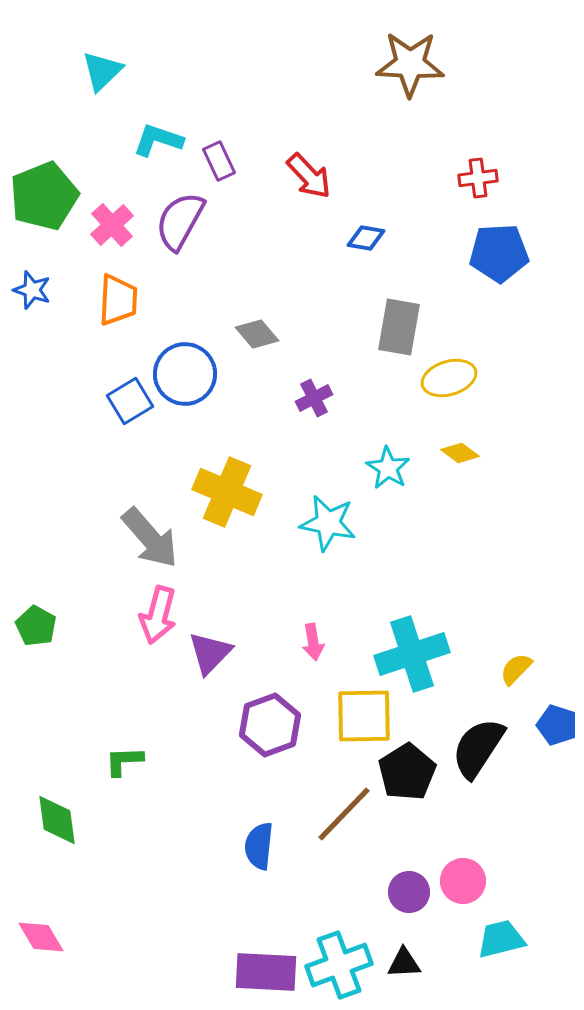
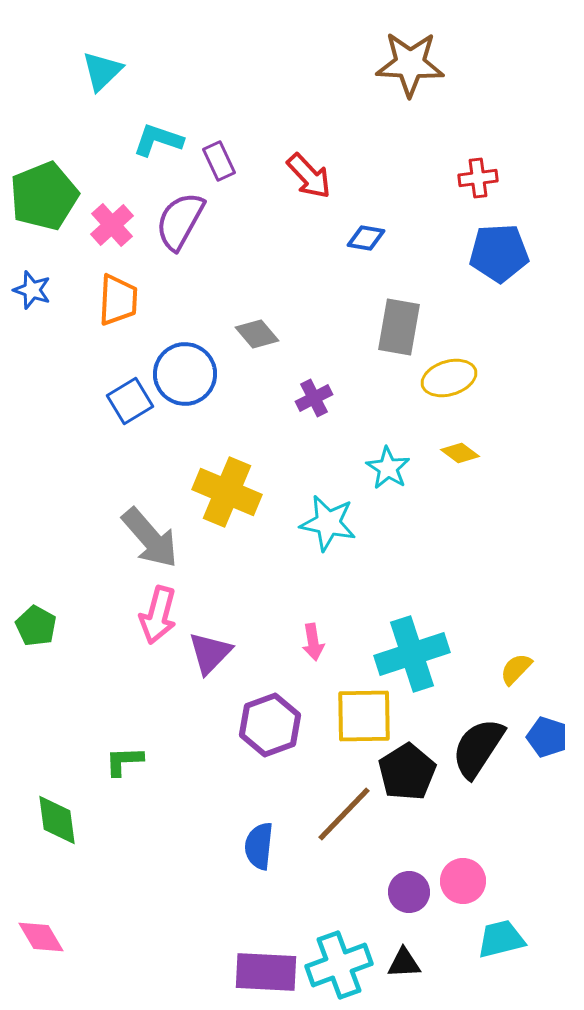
blue pentagon at (557, 725): moved 10 px left, 12 px down
